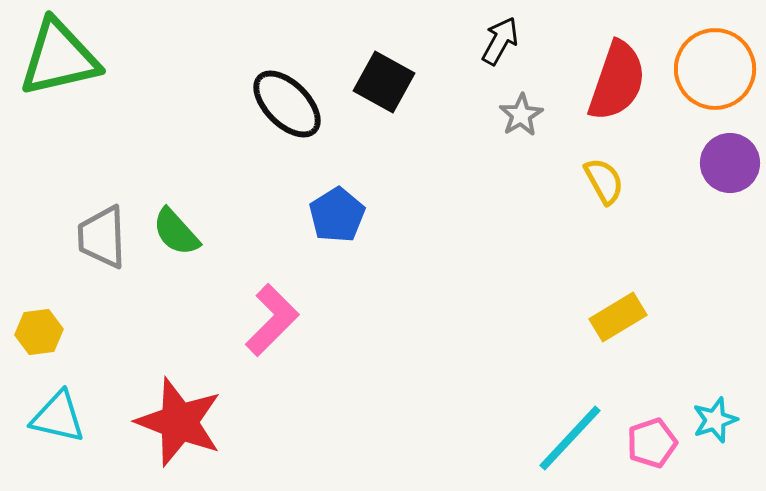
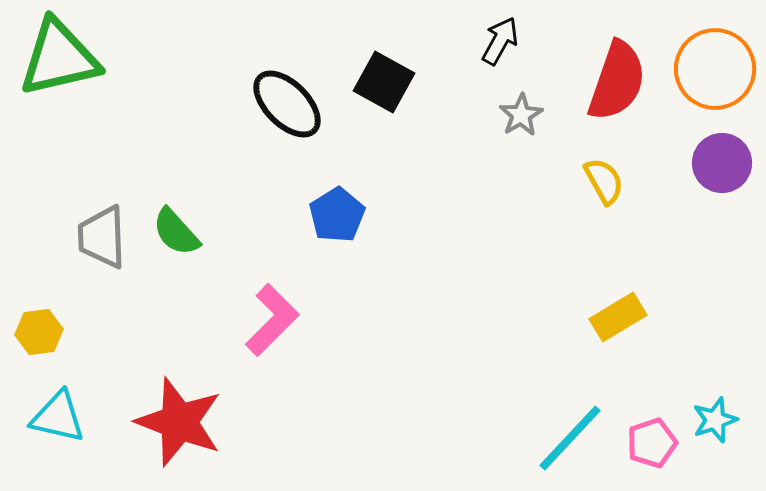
purple circle: moved 8 px left
